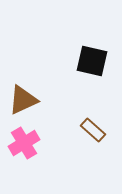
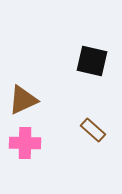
pink cross: moved 1 px right; rotated 32 degrees clockwise
